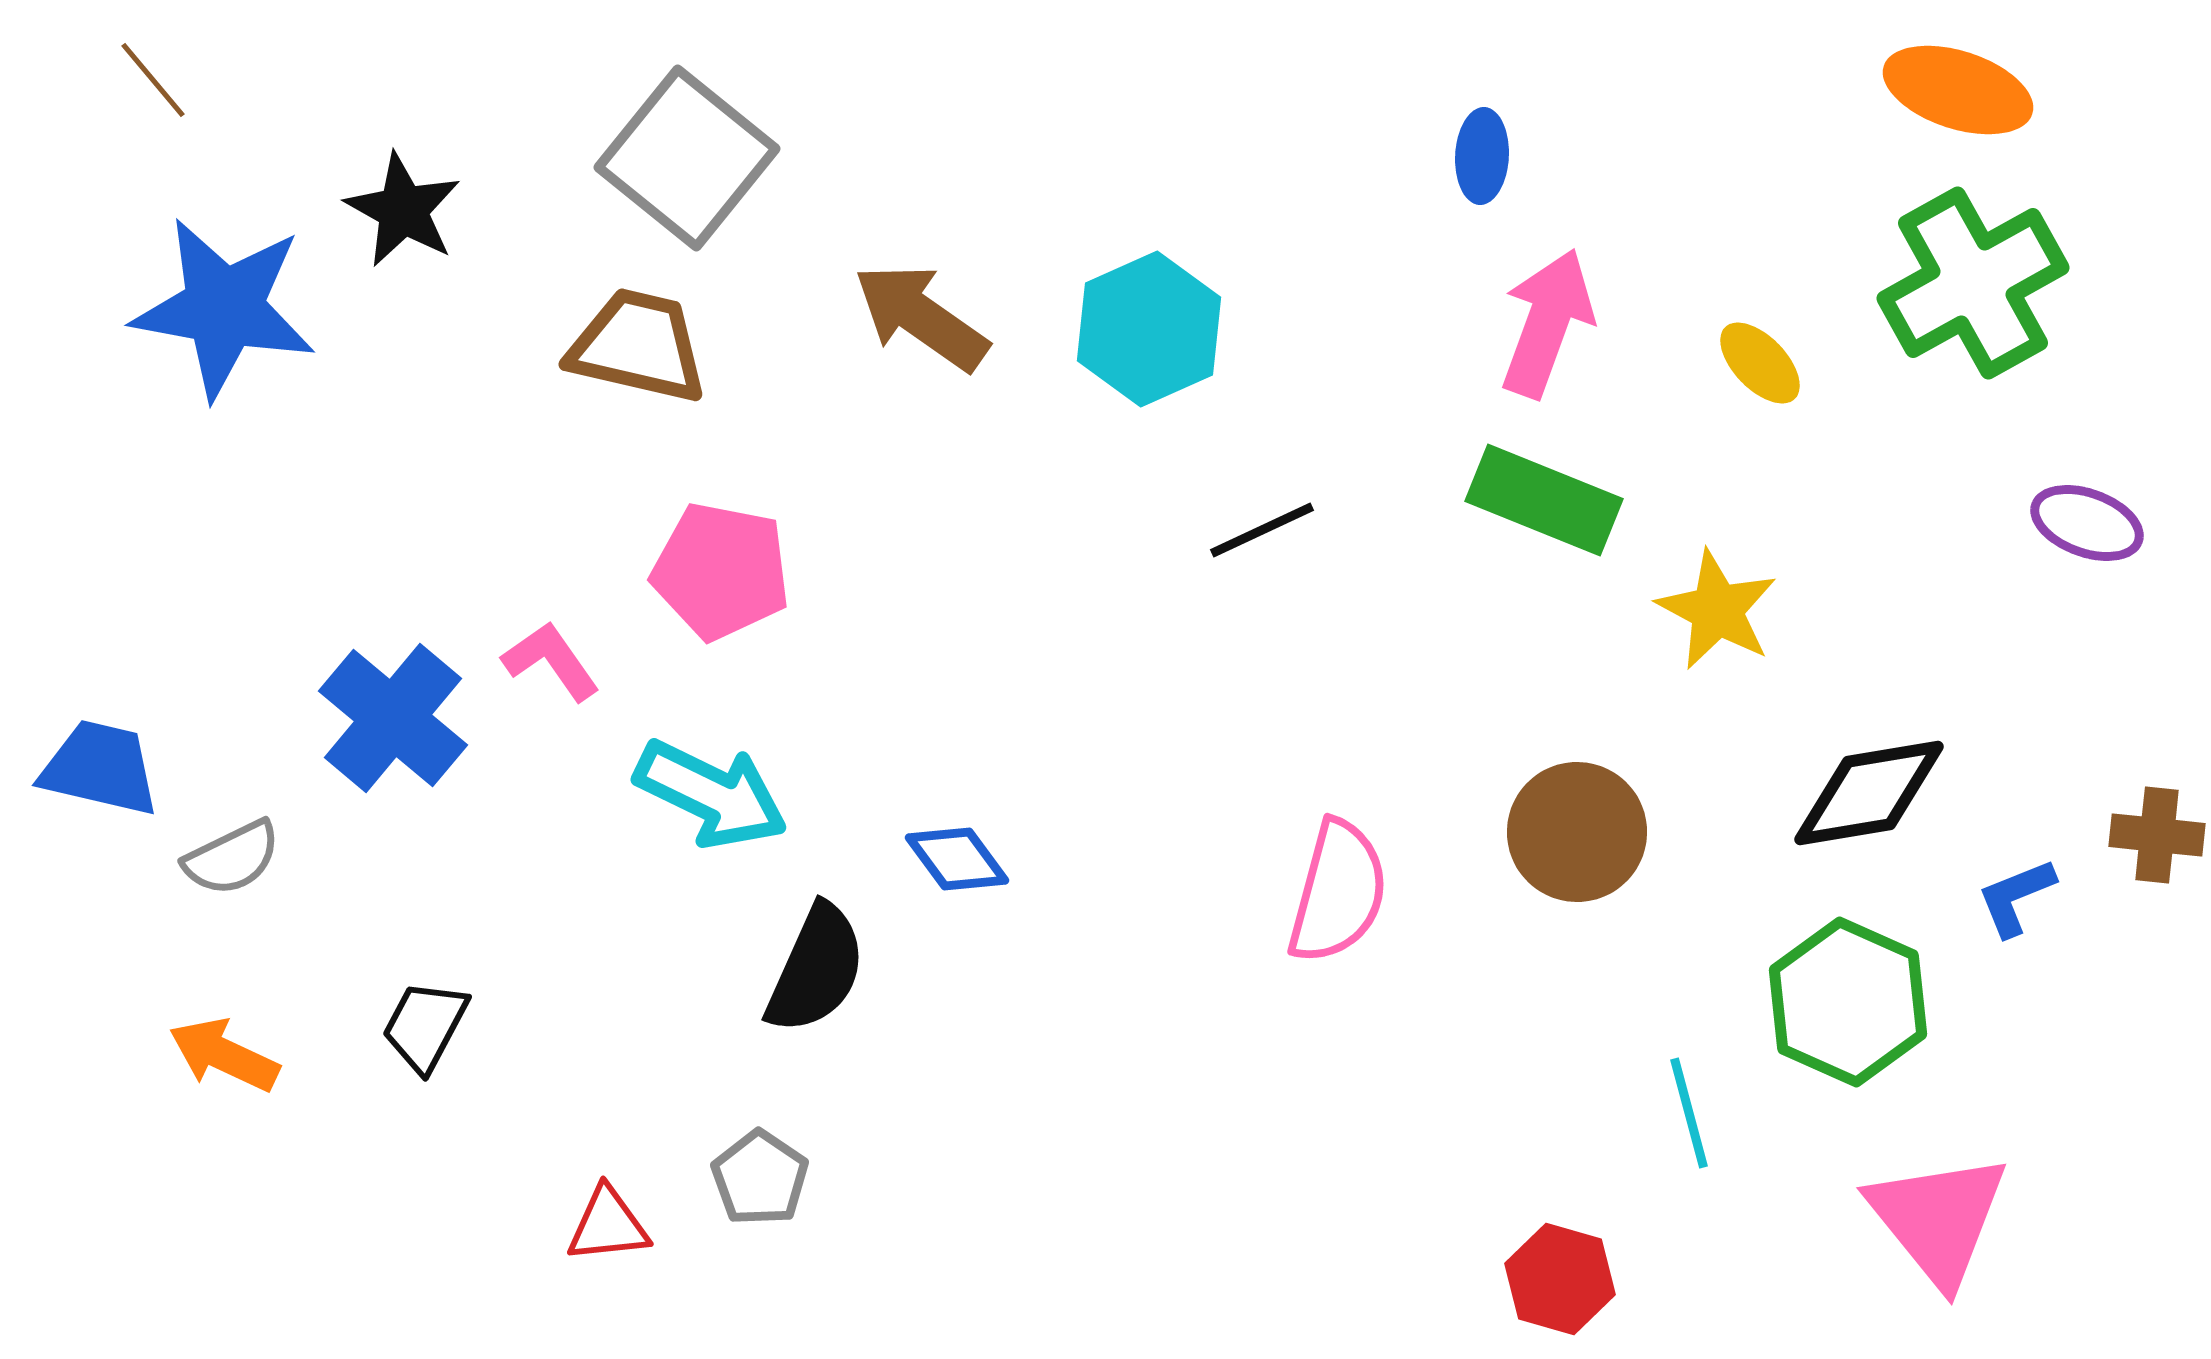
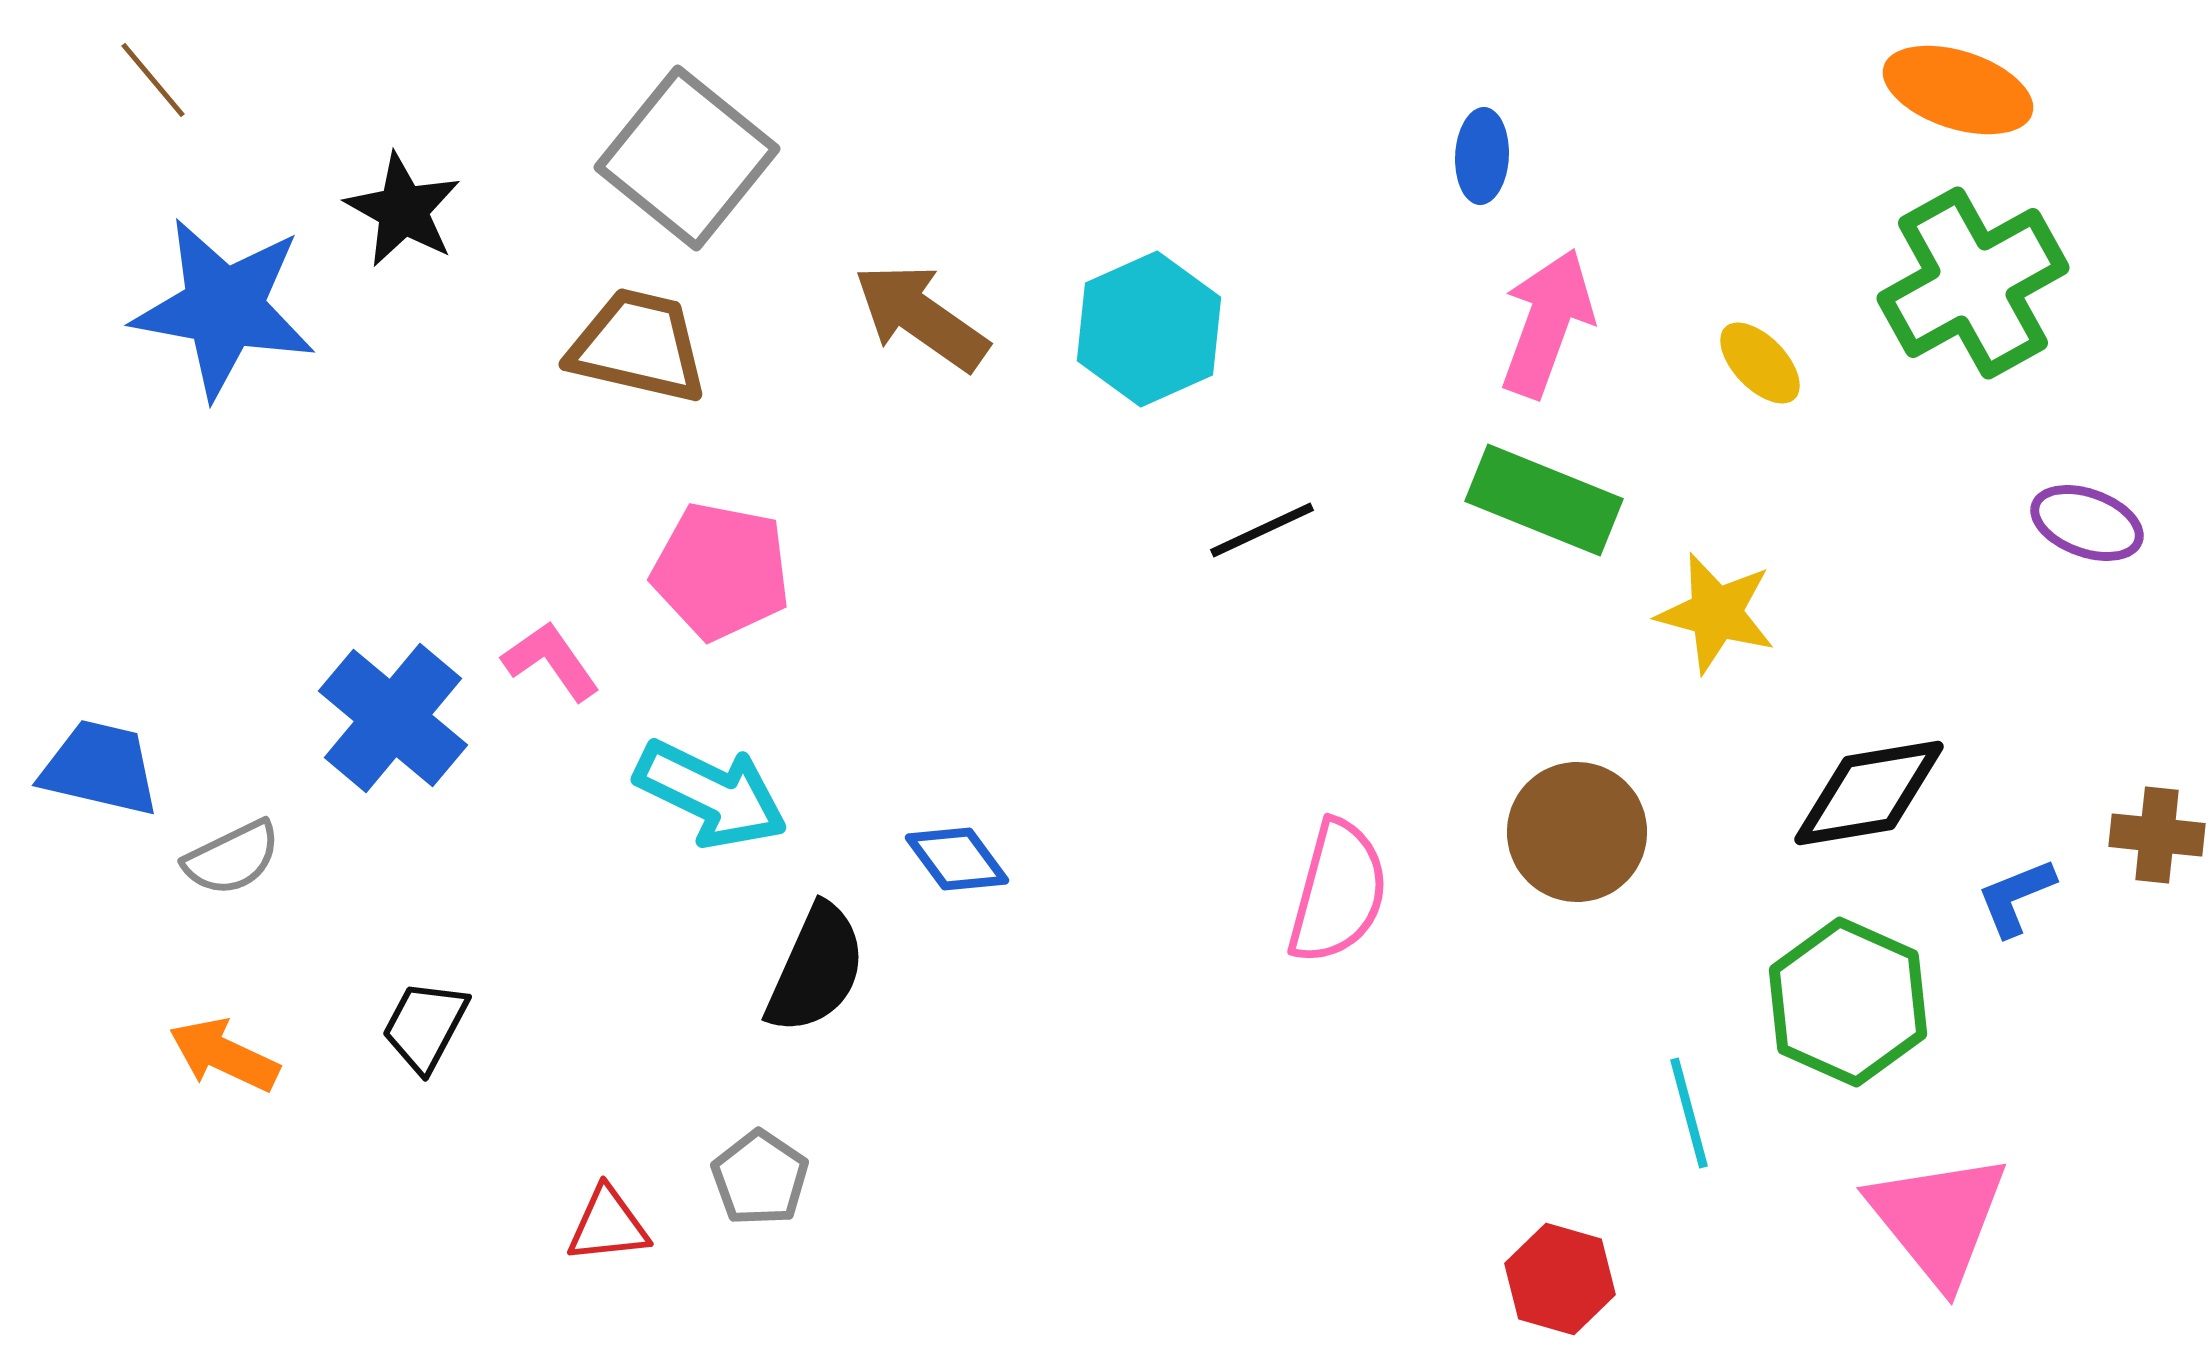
yellow star: moved 1 px left, 3 px down; rotated 13 degrees counterclockwise
